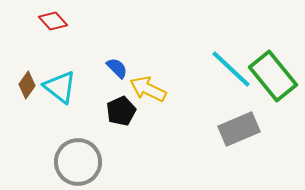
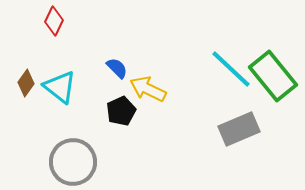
red diamond: moved 1 px right; rotated 68 degrees clockwise
brown diamond: moved 1 px left, 2 px up
gray circle: moved 5 px left
